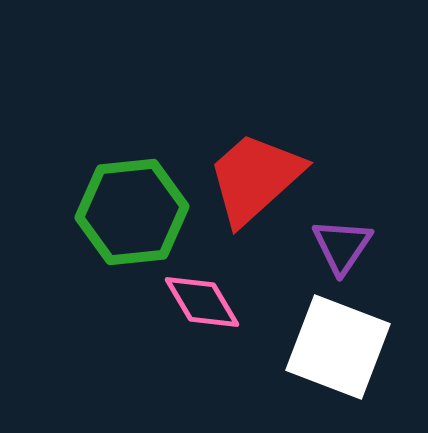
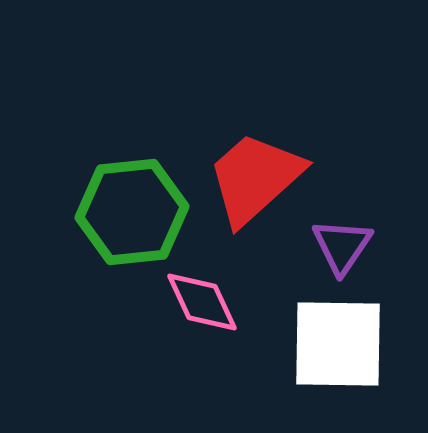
pink diamond: rotated 6 degrees clockwise
white square: moved 3 px up; rotated 20 degrees counterclockwise
